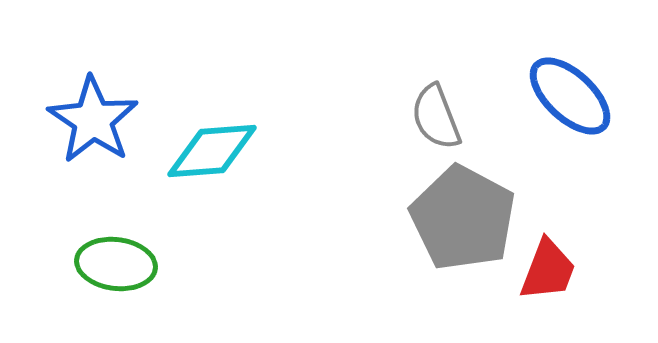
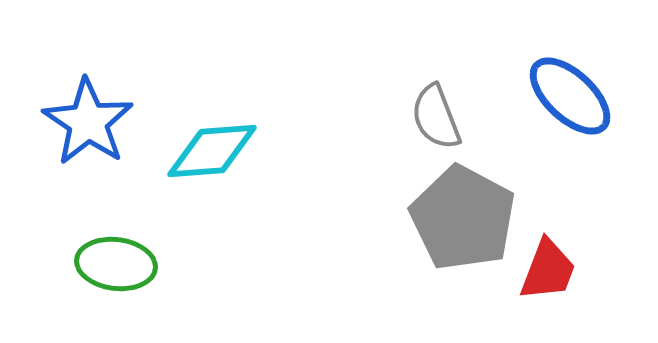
blue star: moved 5 px left, 2 px down
